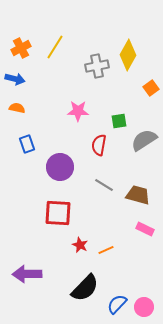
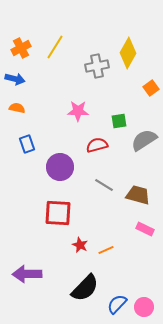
yellow diamond: moved 2 px up
red semicircle: moved 2 px left; rotated 65 degrees clockwise
